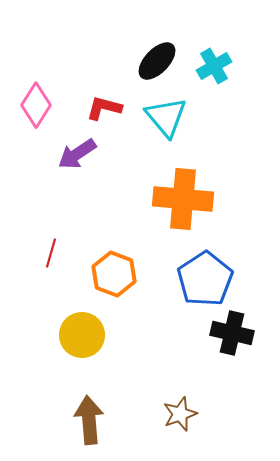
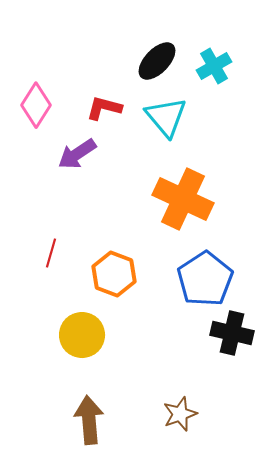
orange cross: rotated 20 degrees clockwise
